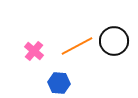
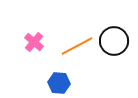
pink cross: moved 9 px up
